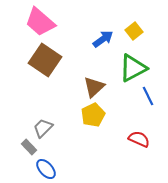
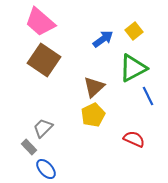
brown square: moved 1 px left
red semicircle: moved 5 px left
